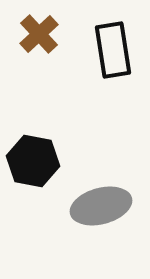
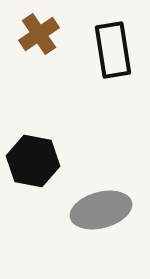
brown cross: rotated 9 degrees clockwise
gray ellipse: moved 4 px down
